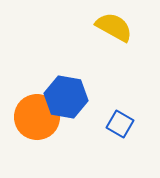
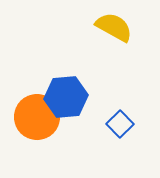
blue hexagon: rotated 15 degrees counterclockwise
blue square: rotated 16 degrees clockwise
